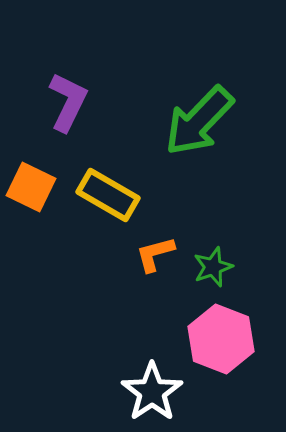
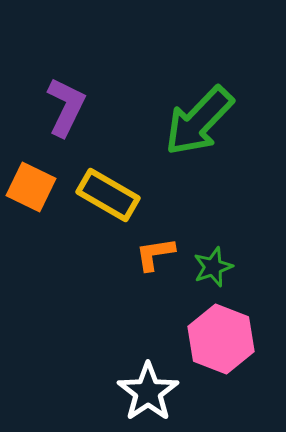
purple L-shape: moved 2 px left, 5 px down
orange L-shape: rotated 6 degrees clockwise
white star: moved 4 px left
